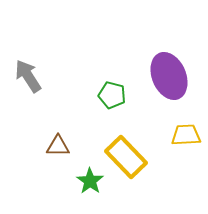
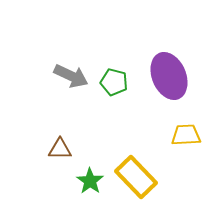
gray arrow: moved 43 px right; rotated 148 degrees clockwise
green pentagon: moved 2 px right, 13 px up
brown triangle: moved 2 px right, 3 px down
yellow rectangle: moved 10 px right, 20 px down
